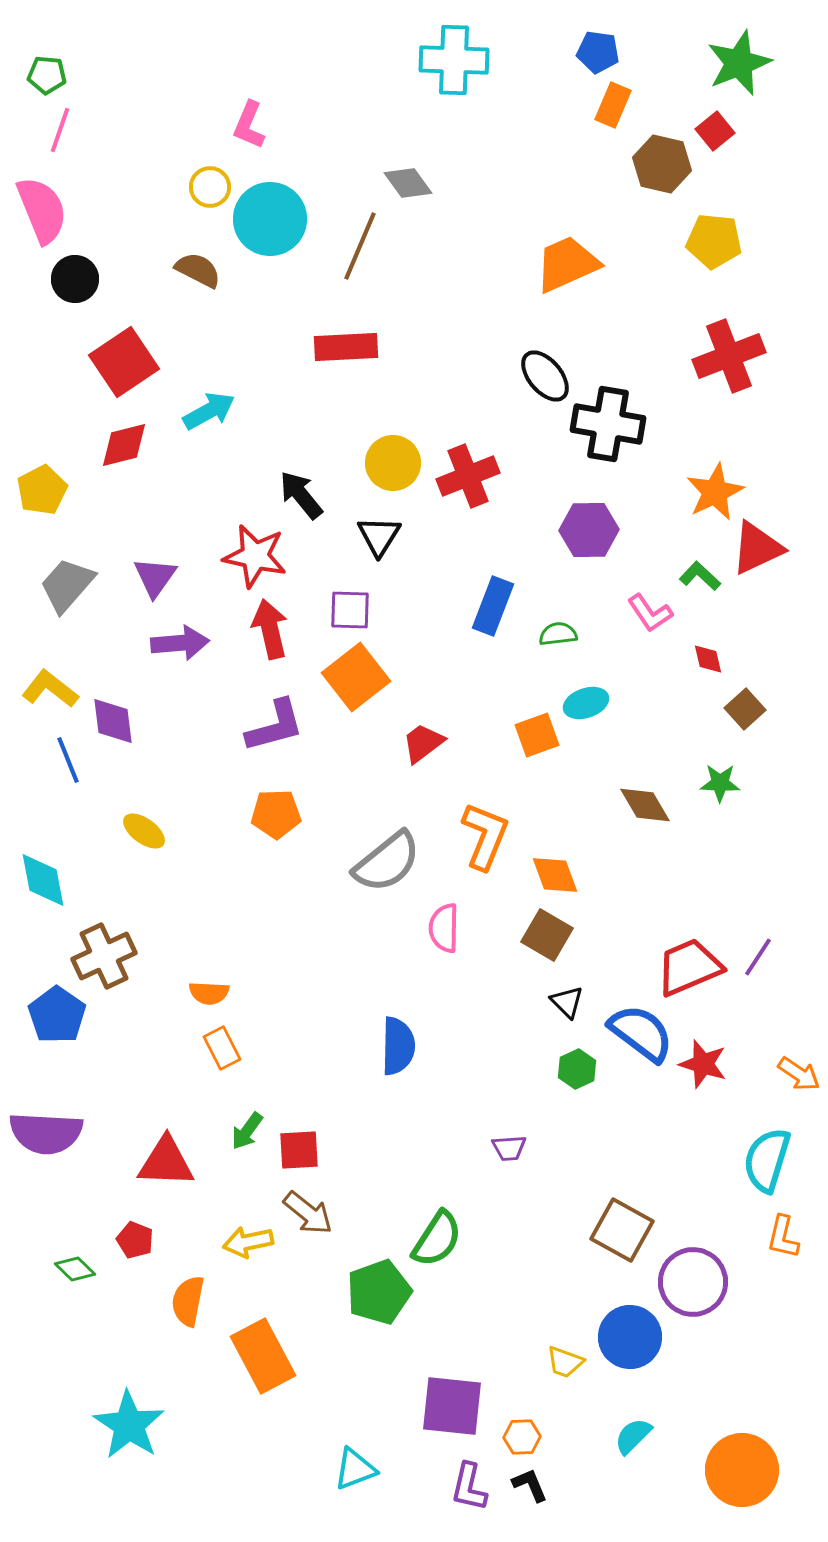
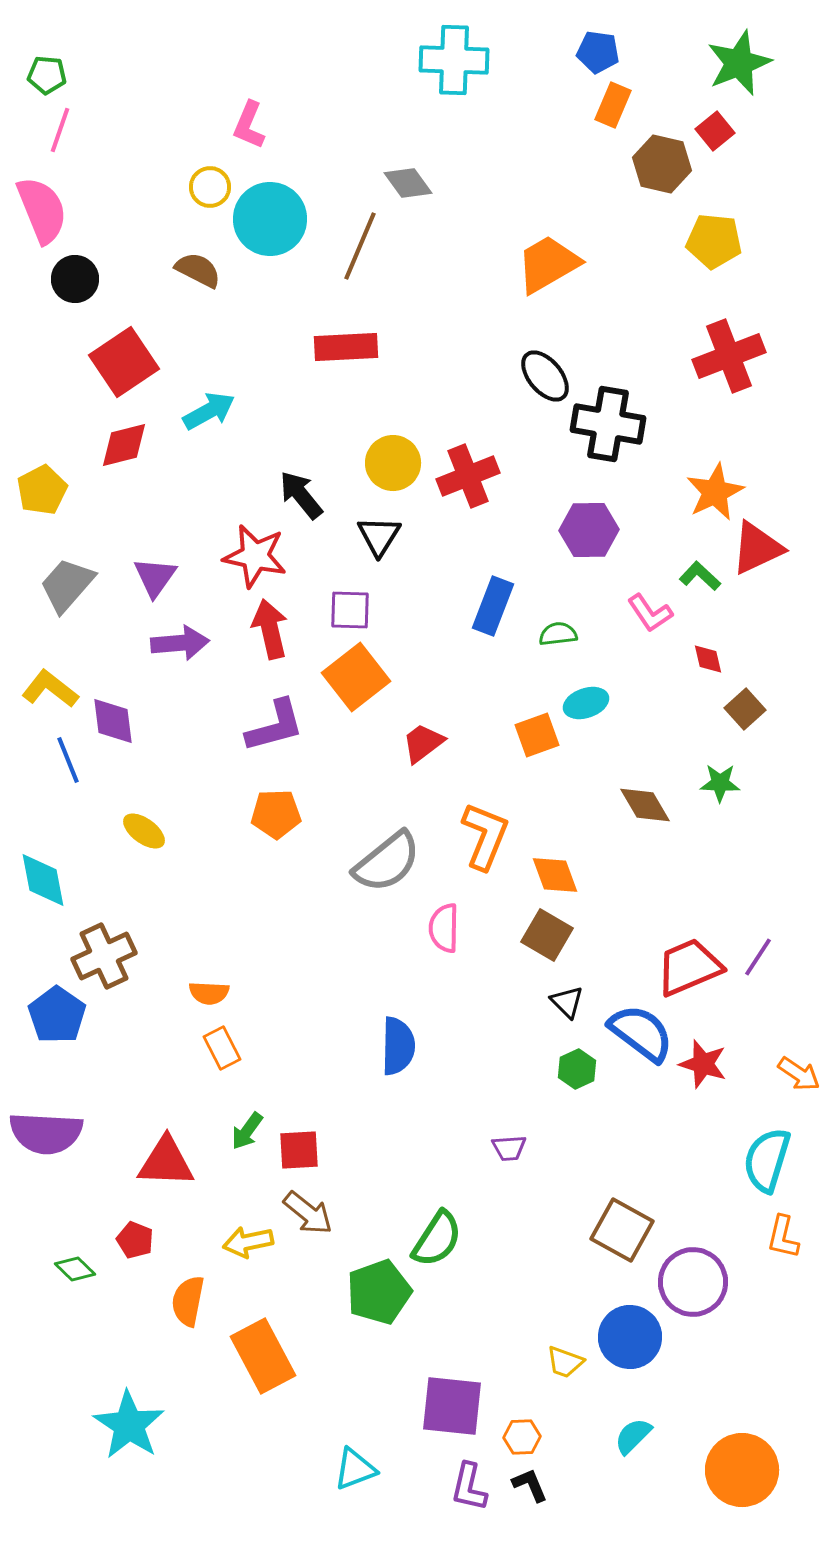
orange trapezoid at (567, 264): moved 19 px left; rotated 6 degrees counterclockwise
